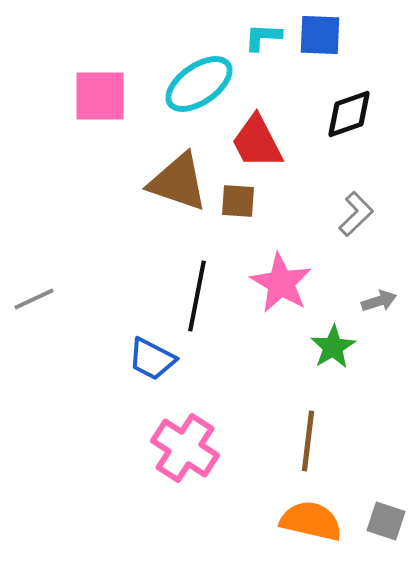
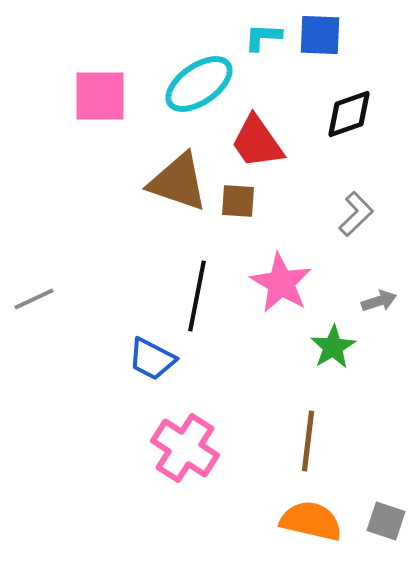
red trapezoid: rotated 8 degrees counterclockwise
